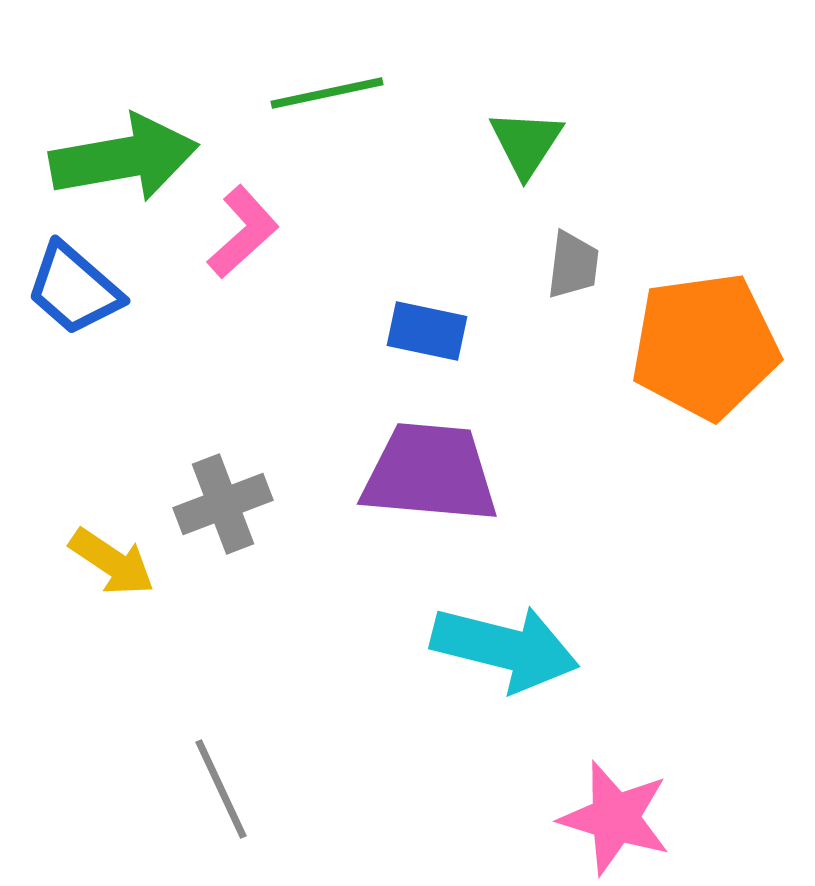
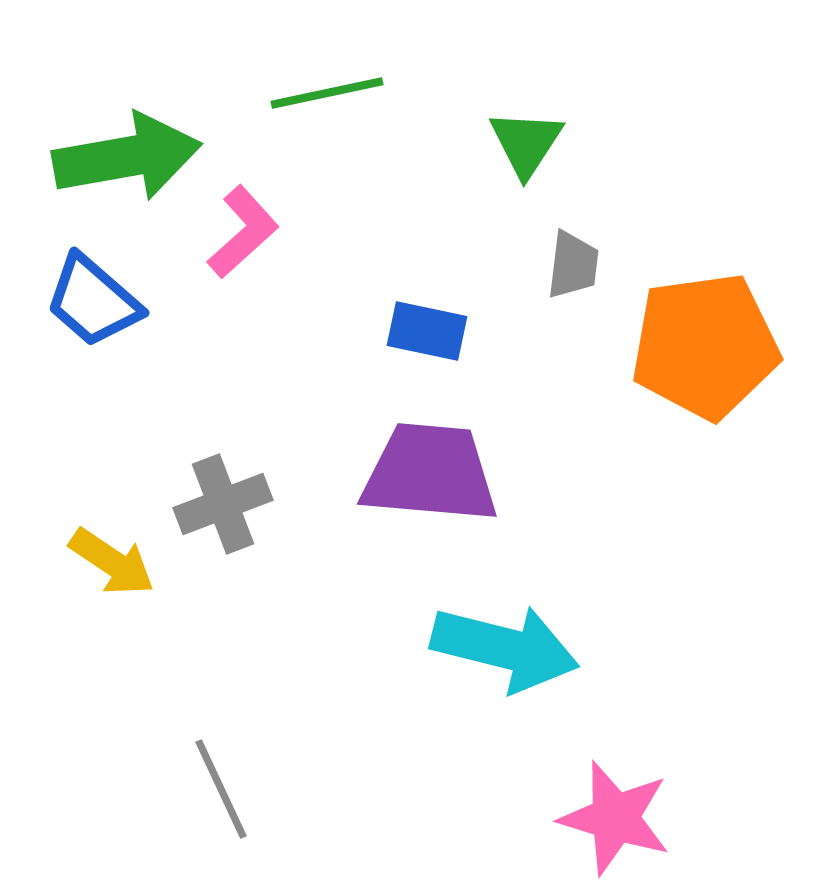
green arrow: moved 3 px right, 1 px up
blue trapezoid: moved 19 px right, 12 px down
